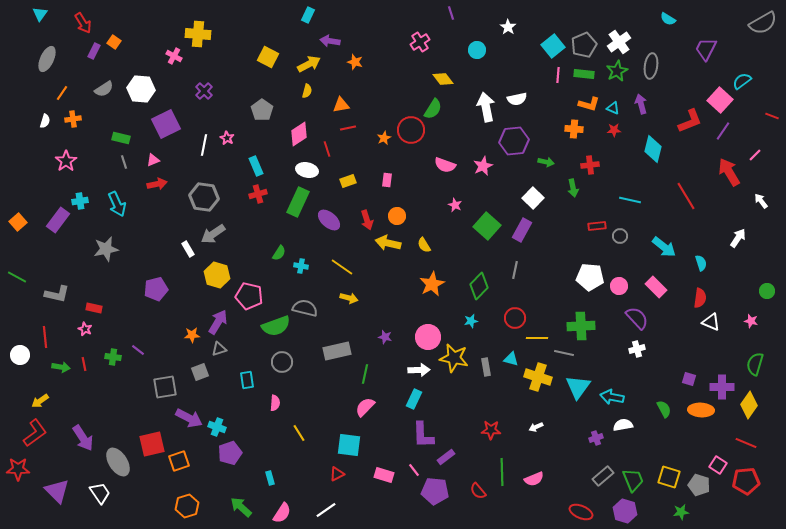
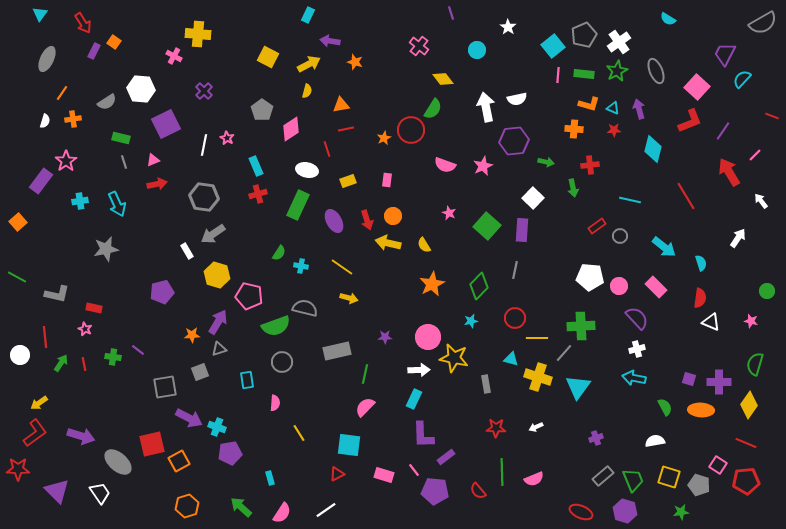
pink cross at (420, 42): moved 1 px left, 4 px down; rotated 18 degrees counterclockwise
gray pentagon at (584, 45): moved 10 px up
purple trapezoid at (706, 49): moved 19 px right, 5 px down
gray ellipse at (651, 66): moved 5 px right, 5 px down; rotated 30 degrees counterclockwise
cyan semicircle at (742, 81): moved 2 px up; rotated 12 degrees counterclockwise
gray semicircle at (104, 89): moved 3 px right, 13 px down
pink square at (720, 100): moved 23 px left, 13 px up
purple arrow at (641, 104): moved 2 px left, 5 px down
red line at (348, 128): moved 2 px left, 1 px down
pink diamond at (299, 134): moved 8 px left, 5 px up
green rectangle at (298, 202): moved 3 px down
pink star at (455, 205): moved 6 px left, 8 px down
orange circle at (397, 216): moved 4 px left
purple rectangle at (58, 220): moved 17 px left, 39 px up
purple ellipse at (329, 220): moved 5 px right, 1 px down; rotated 20 degrees clockwise
red rectangle at (597, 226): rotated 30 degrees counterclockwise
purple rectangle at (522, 230): rotated 25 degrees counterclockwise
white rectangle at (188, 249): moved 1 px left, 2 px down
purple pentagon at (156, 289): moved 6 px right, 3 px down
purple star at (385, 337): rotated 16 degrees counterclockwise
gray line at (564, 353): rotated 60 degrees counterclockwise
green arrow at (61, 367): moved 4 px up; rotated 66 degrees counterclockwise
gray rectangle at (486, 367): moved 17 px down
purple cross at (722, 387): moved 3 px left, 5 px up
cyan arrow at (612, 397): moved 22 px right, 19 px up
yellow arrow at (40, 401): moved 1 px left, 2 px down
green semicircle at (664, 409): moved 1 px right, 2 px up
white semicircle at (623, 425): moved 32 px right, 16 px down
red star at (491, 430): moved 5 px right, 2 px up
purple arrow at (83, 438): moved 2 px left, 2 px up; rotated 40 degrees counterclockwise
purple pentagon at (230, 453): rotated 10 degrees clockwise
orange square at (179, 461): rotated 10 degrees counterclockwise
gray ellipse at (118, 462): rotated 16 degrees counterclockwise
